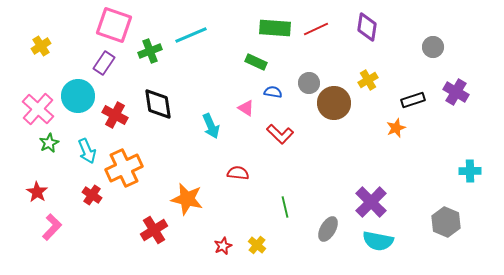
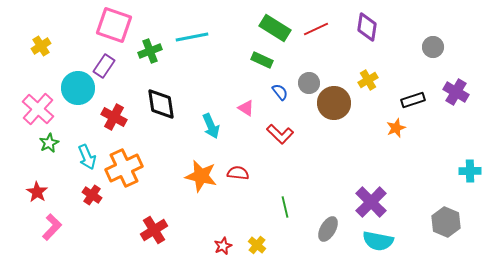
green rectangle at (275, 28): rotated 28 degrees clockwise
cyan line at (191, 35): moved 1 px right, 2 px down; rotated 12 degrees clockwise
green rectangle at (256, 62): moved 6 px right, 2 px up
purple rectangle at (104, 63): moved 3 px down
blue semicircle at (273, 92): moved 7 px right; rotated 42 degrees clockwise
cyan circle at (78, 96): moved 8 px up
black diamond at (158, 104): moved 3 px right
red cross at (115, 115): moved 1 px left, 2 px down
cyan arrow at (87, 151): moved 6 px down
orange star at (187, 199): moved 14 px right, 23 px up
